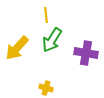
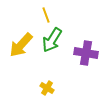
yellow line: rotated 14 degrees counterclockwise
yellow arrow: moved 4 px right, 3 px up
yellow cross: moved 1 px right; rotated 16 degrees clockwise
